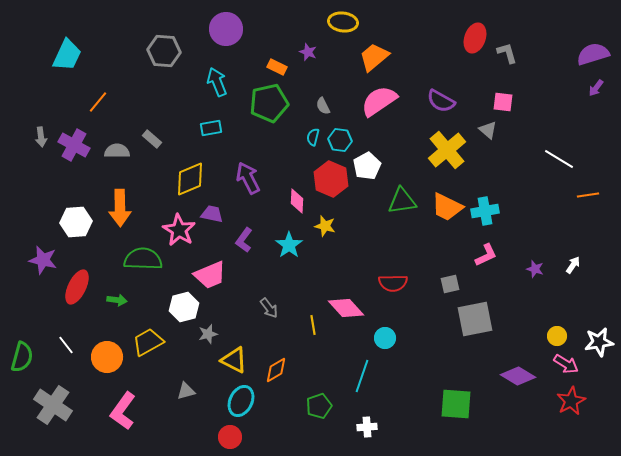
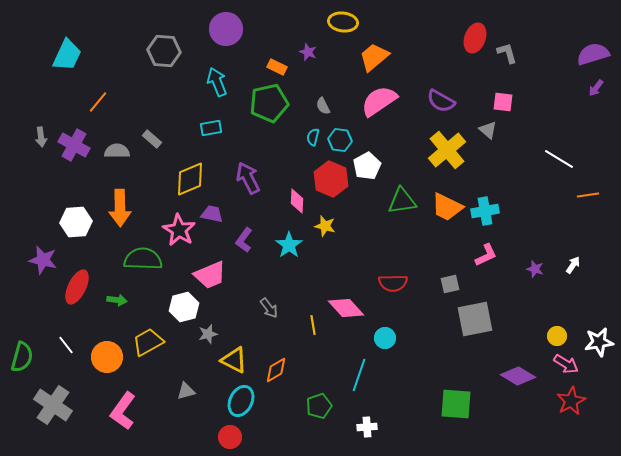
cyan line at (362, 376): moved 3 px left, 1 px up
